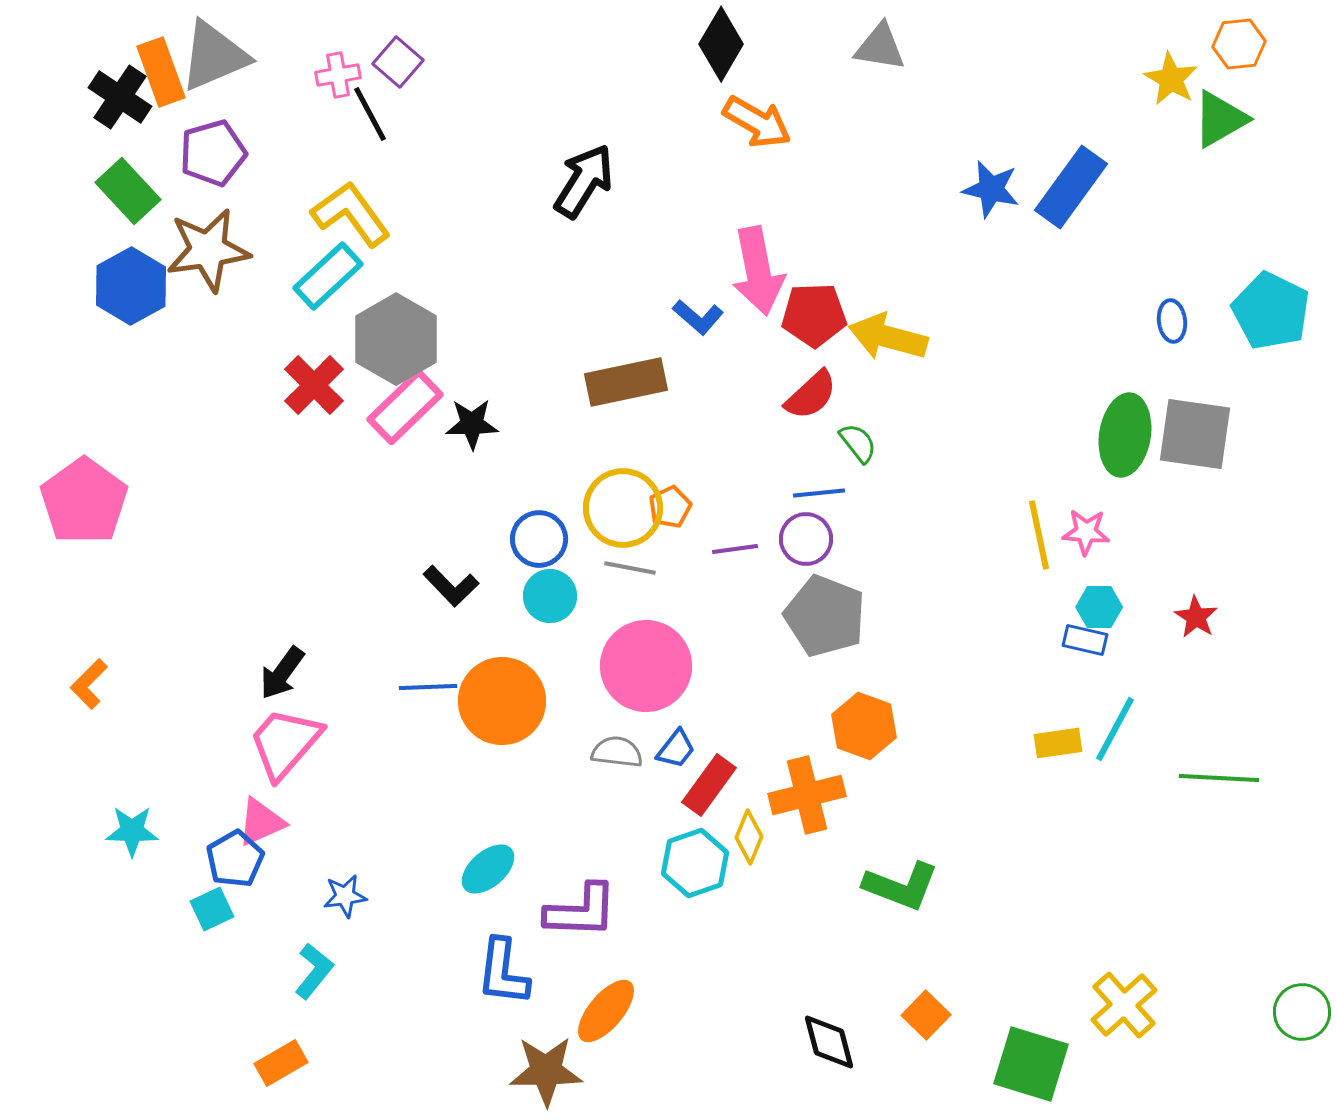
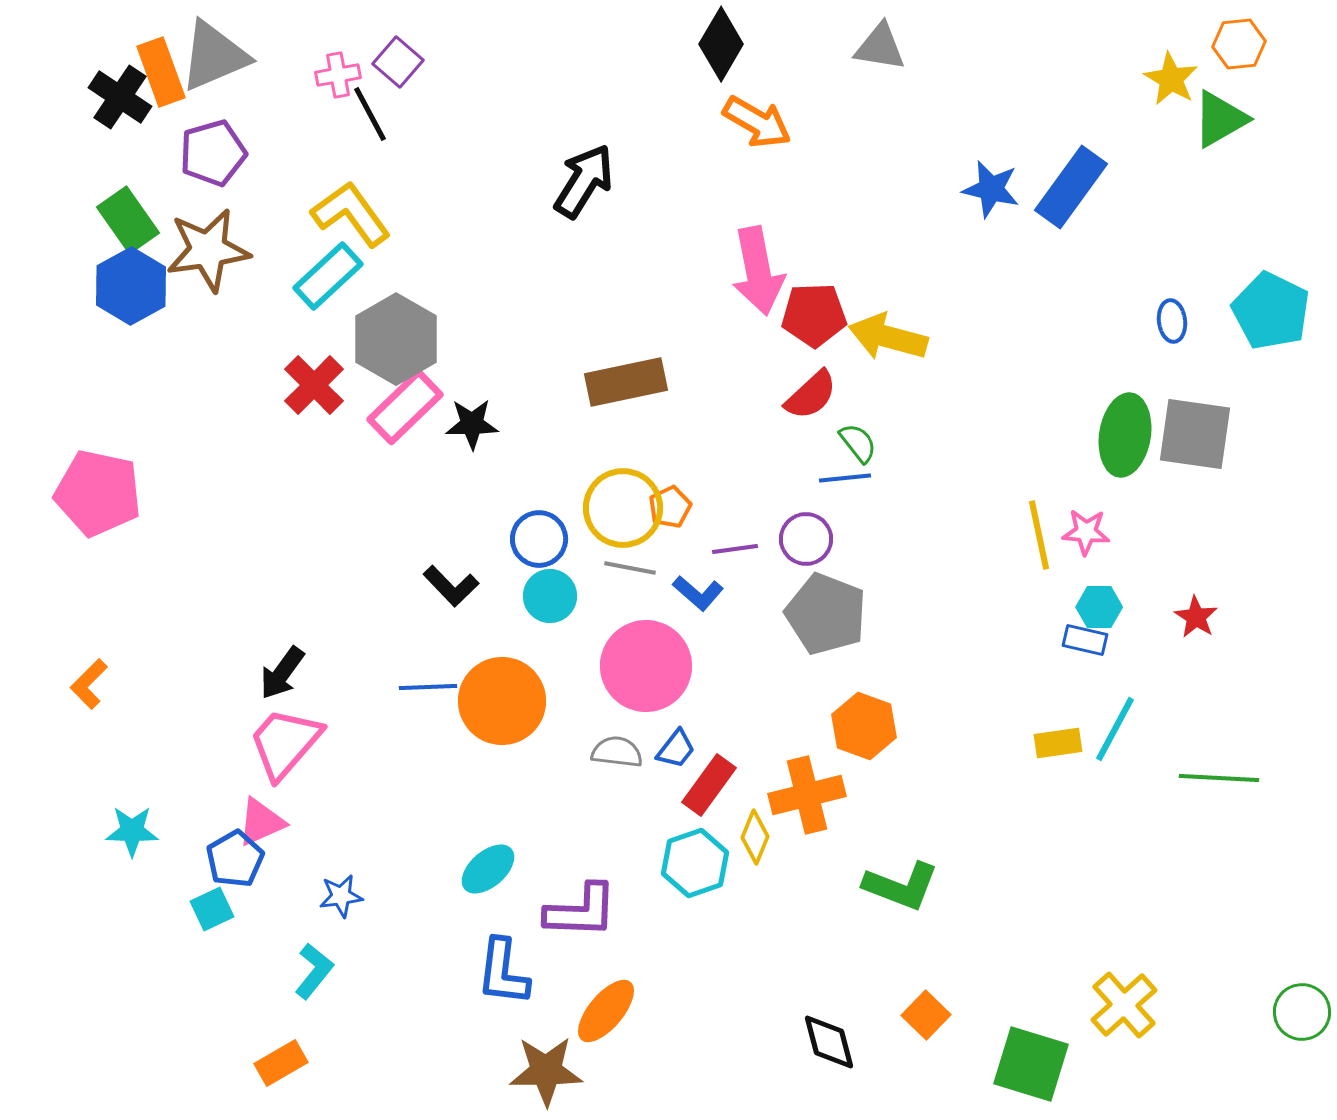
green rectangle at (128, 191): moved 29 px down; rotated 8 degrees clockwise
blue L-shape at (698, 317): moved 276 px down
blue line at (819, 493): moved 26 px right, 15 px up
pink pentagon at (84, 501): moved 14 px right, 8 px up; rotated 24 degrees counterclockwise
gray pentagon at (825, 616): moved 1 px right, 2 px up
yellow diamond at (749, 837): moved 6 px right
blue star at (345, 896): moved 4 px left
